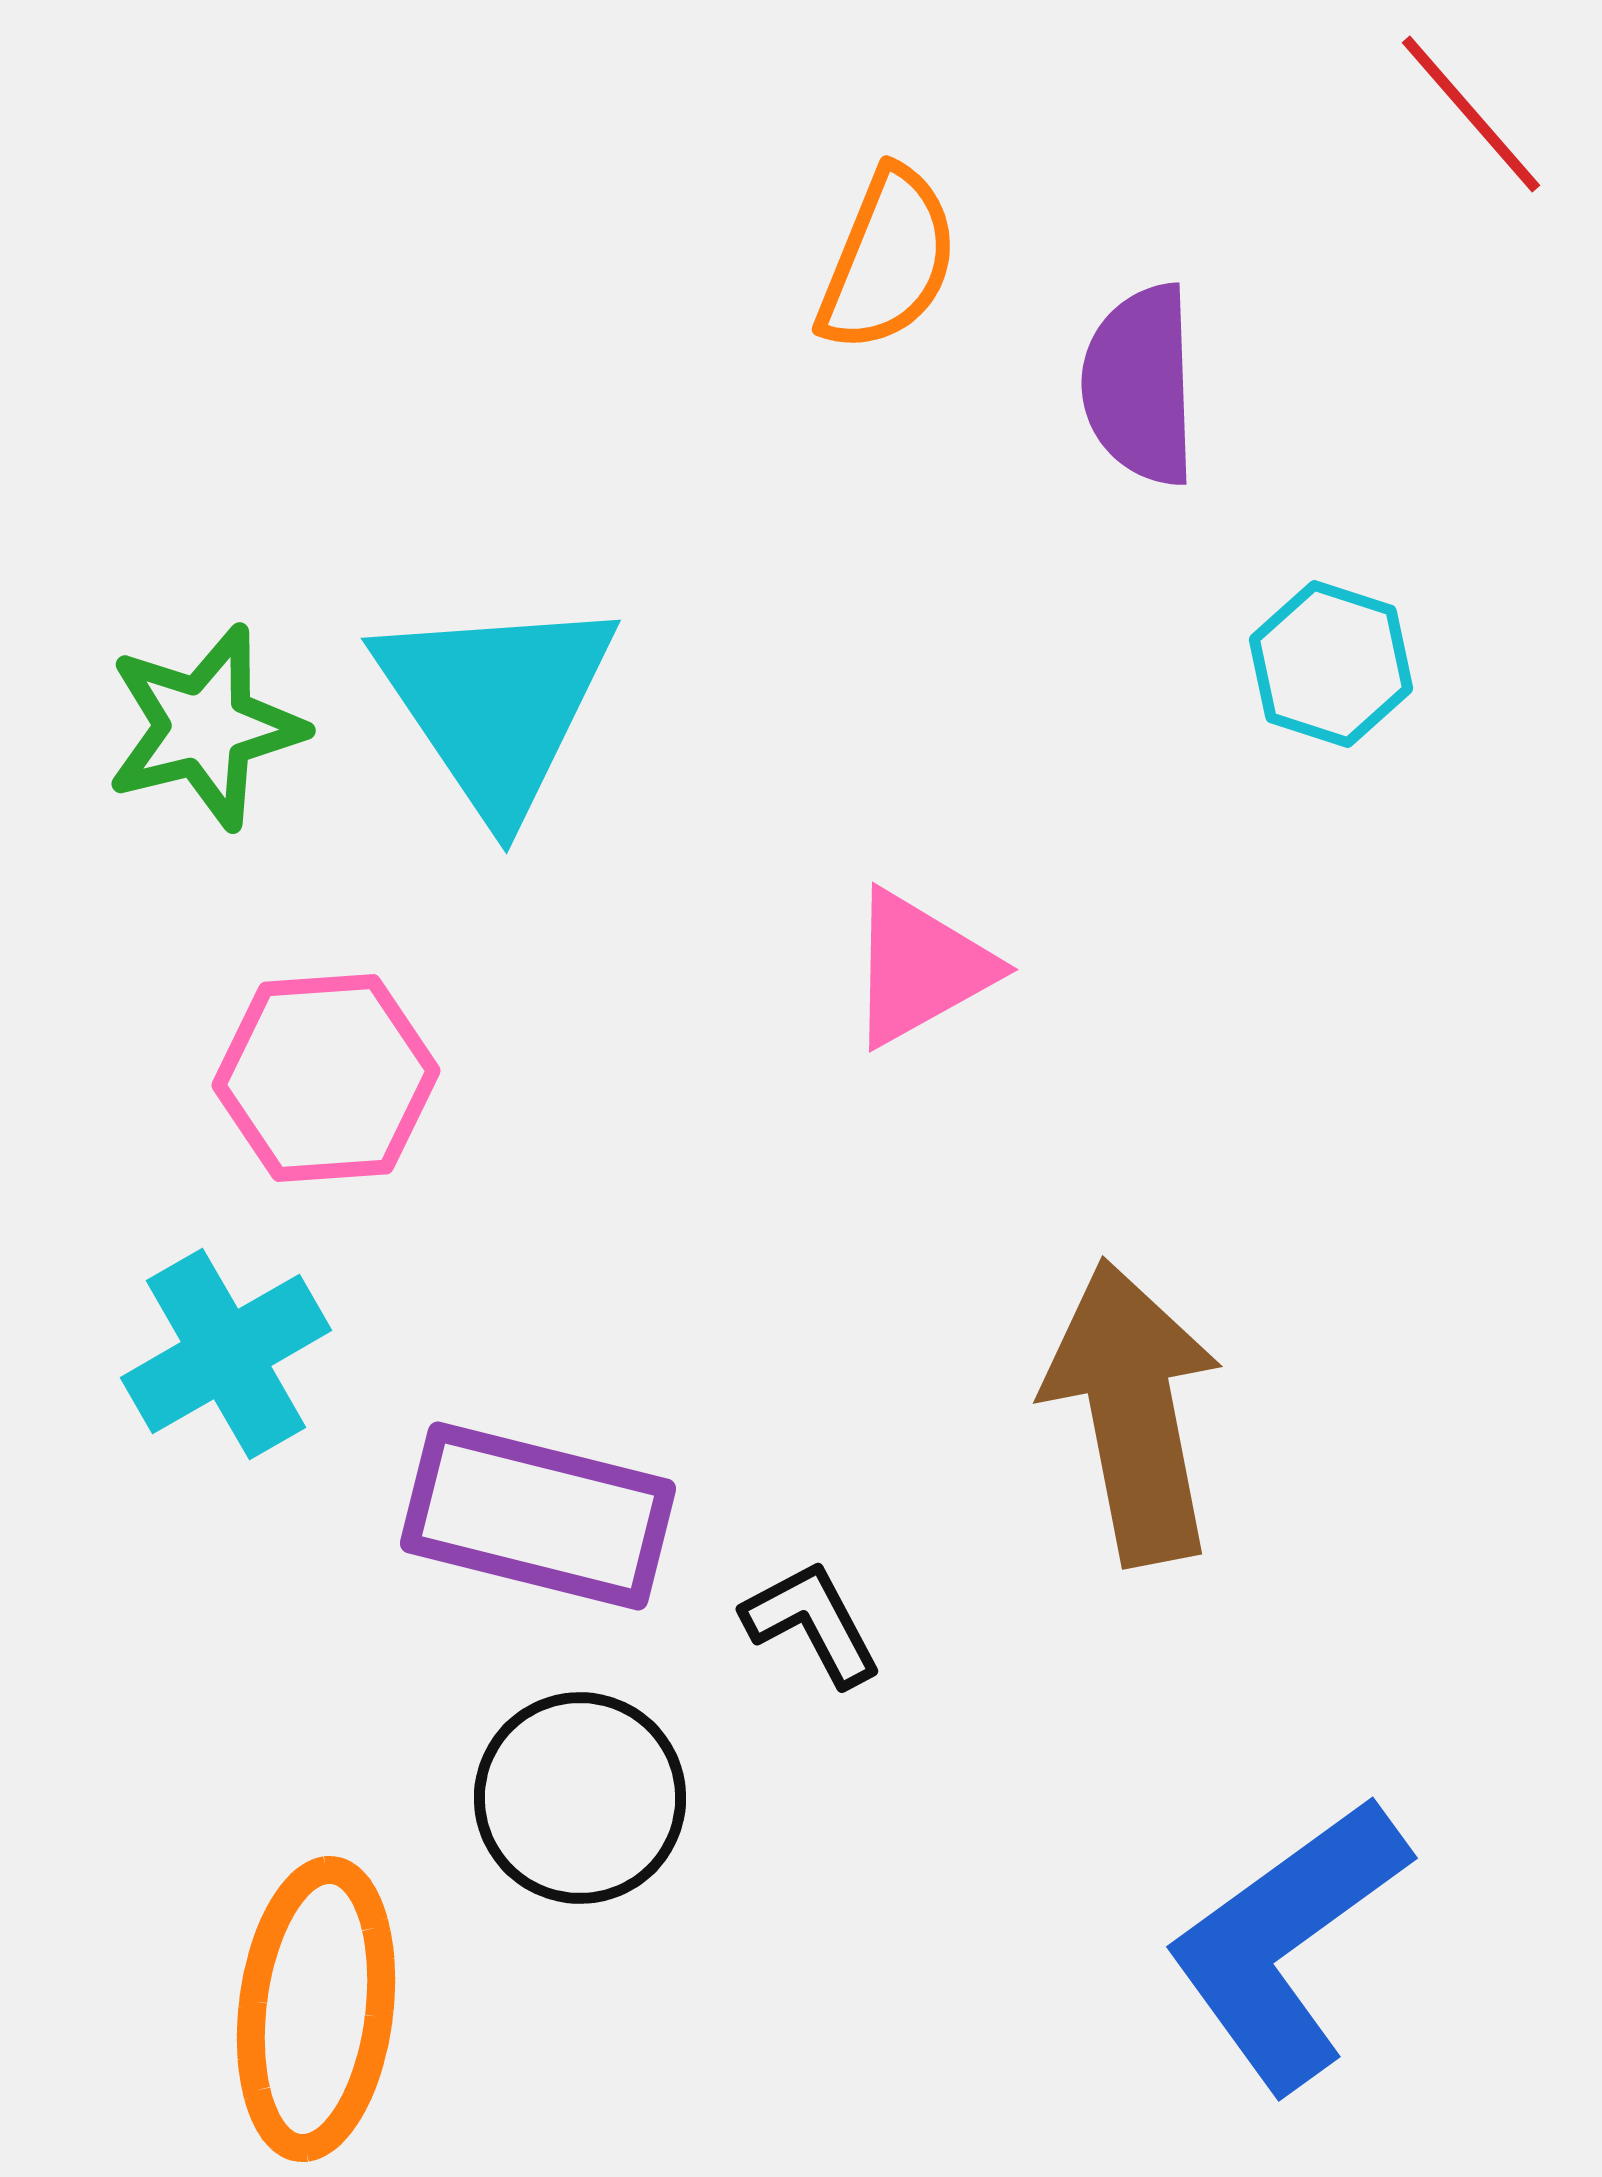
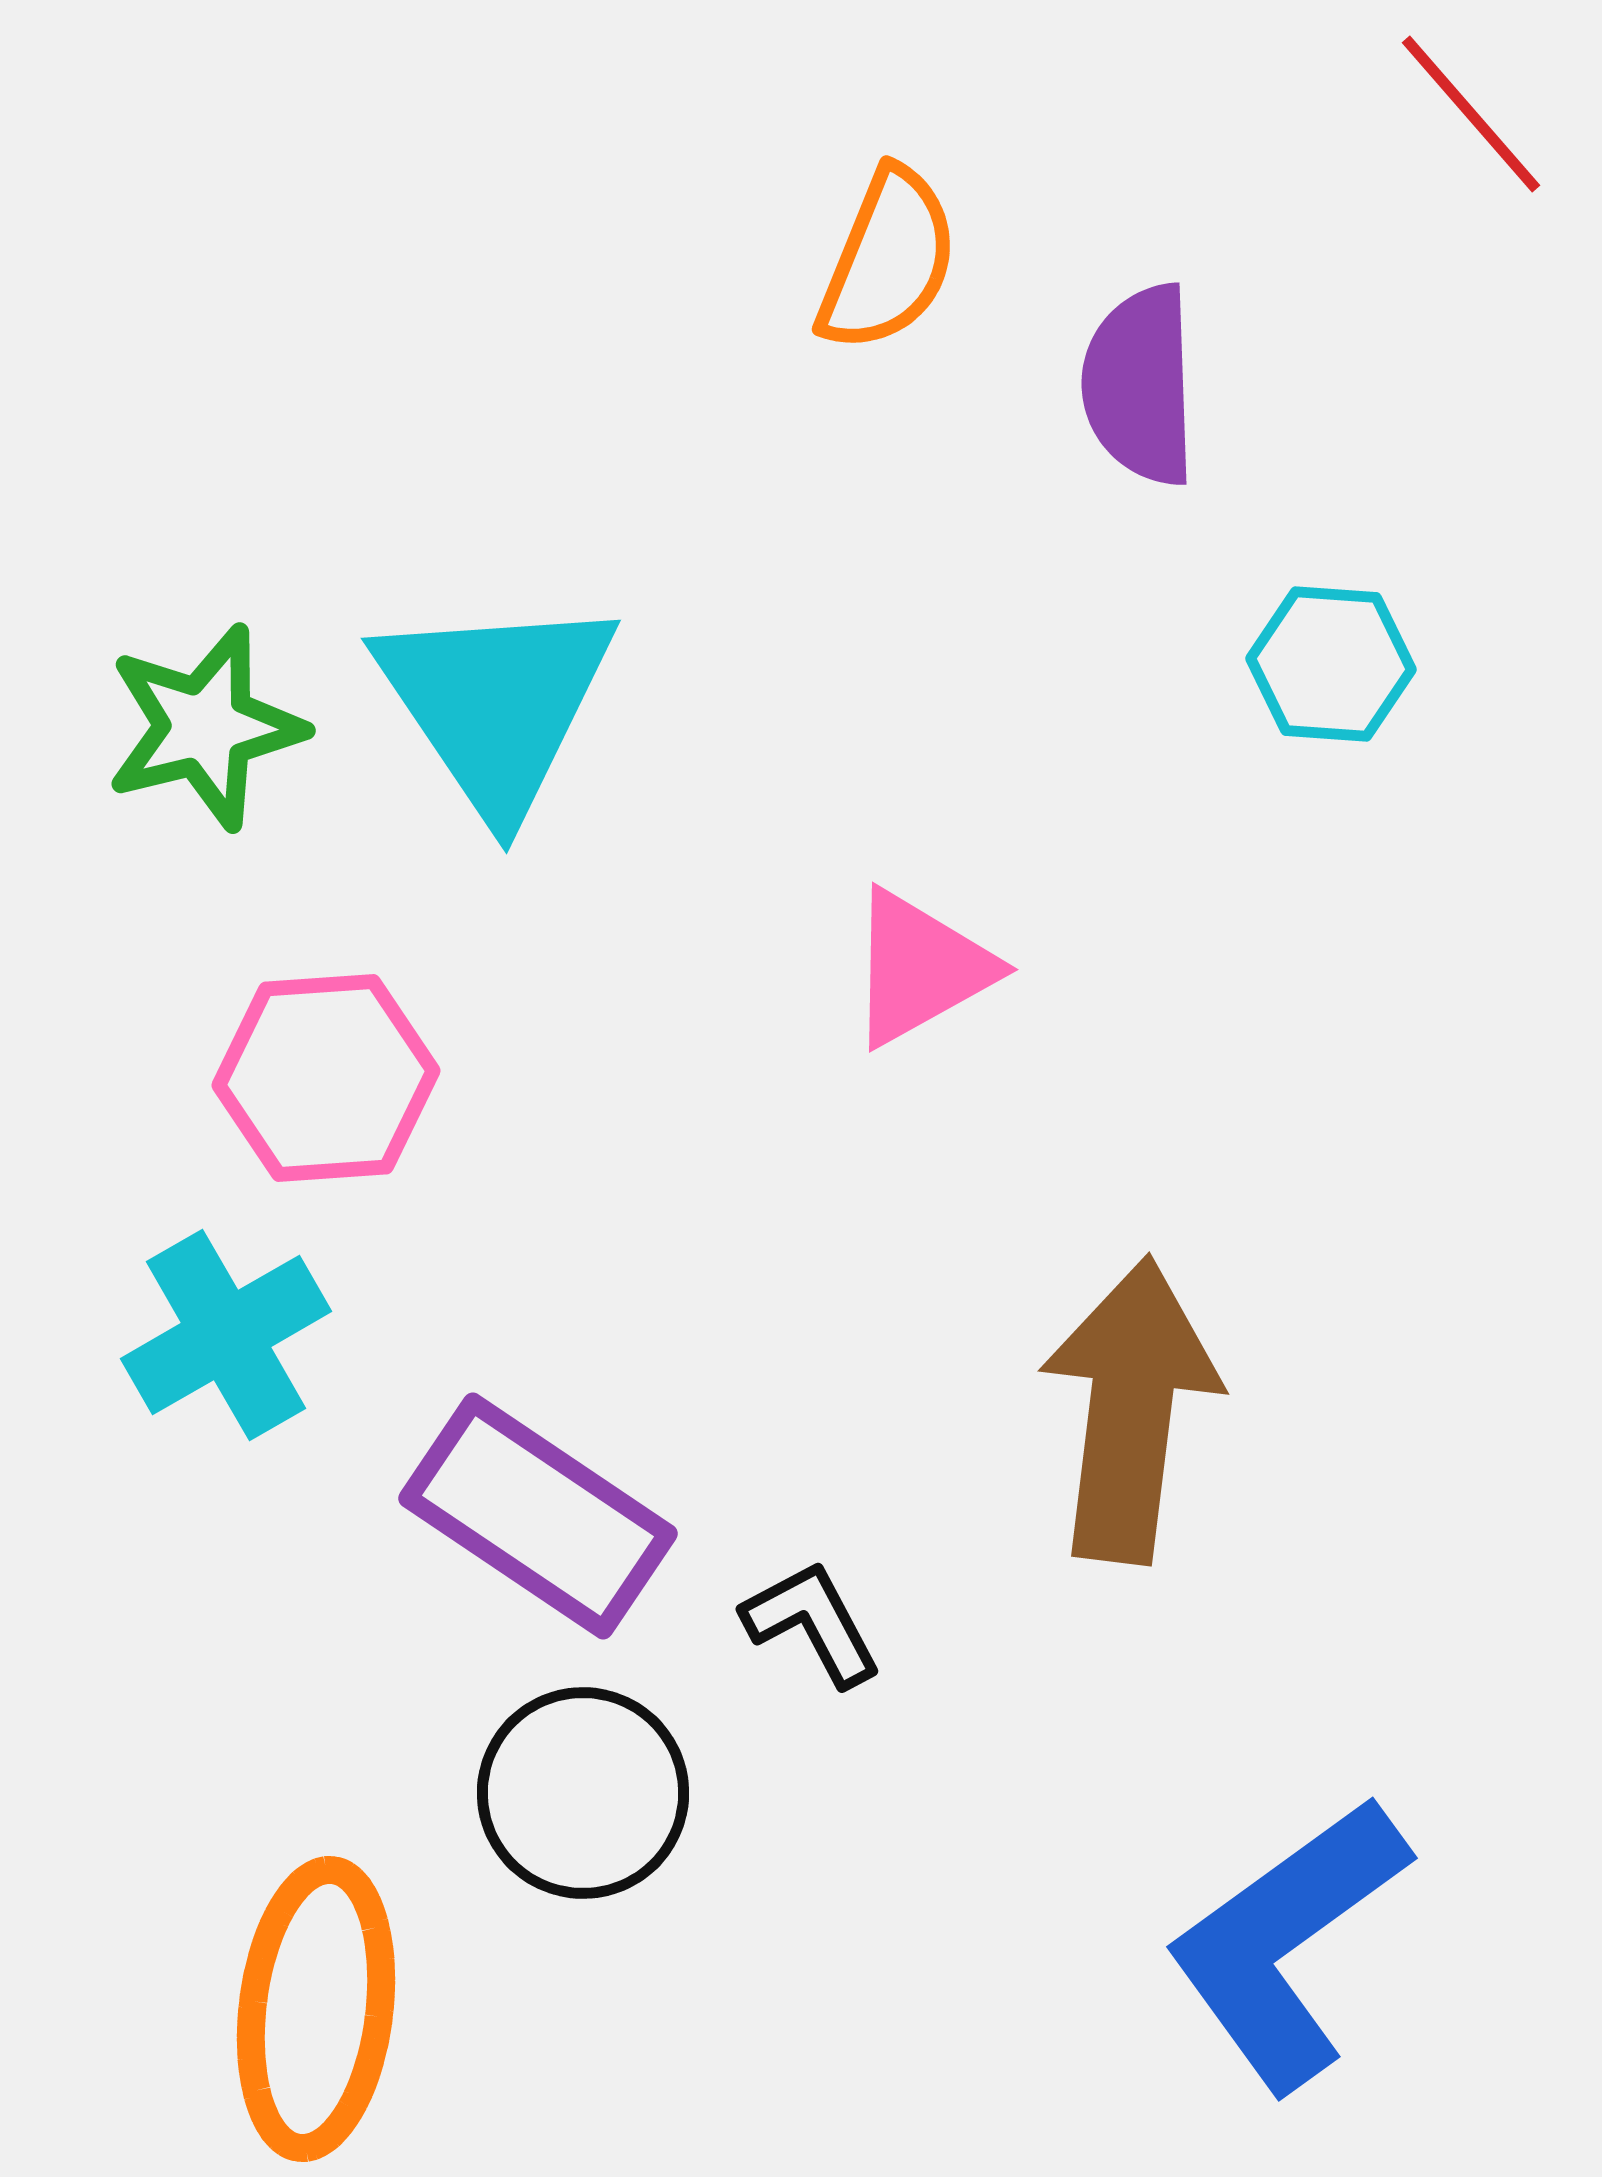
cyan hexagon: rotated 14 degrees counterclockwise
cyan cross: moved 19 px up
brown arrow: moved 3 px left, 2 px up; rotated 18 degrees clockwise
purple rectangle: rotated 20 degrees clockwise
black circle: moved 3 px right, 5 px up
